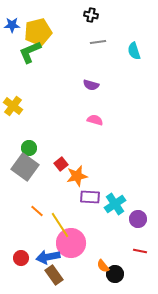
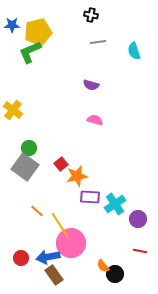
yellow cross: moved 4 px down
